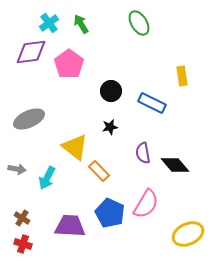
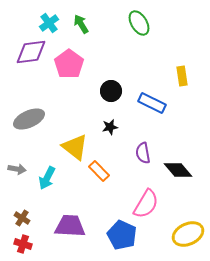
black diamond: moved 3 px right, 5 px down
blue pentagon: moved 12 px right, 22 px down
